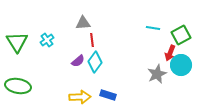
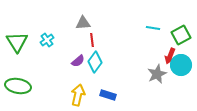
red arrow: moved 3 px down
yellow arrow: moved 2 px left, 2 px up; rotated 75 degrees counterclockwise
